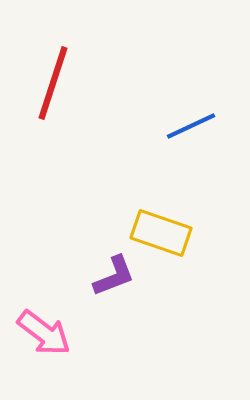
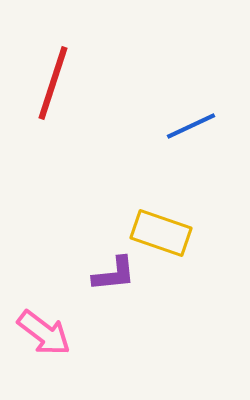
purple L-shape: moved 2 px up; rotated 15 degrees clockwise
